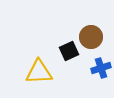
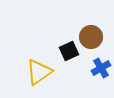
blue cross: rotated 12 degrees counterclockwise
yellow triangle: rotated 32 degrees counterclockwise
